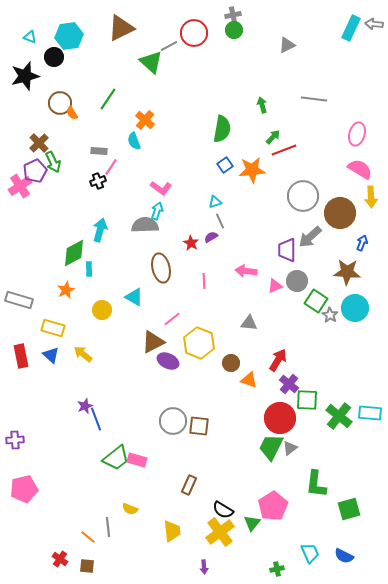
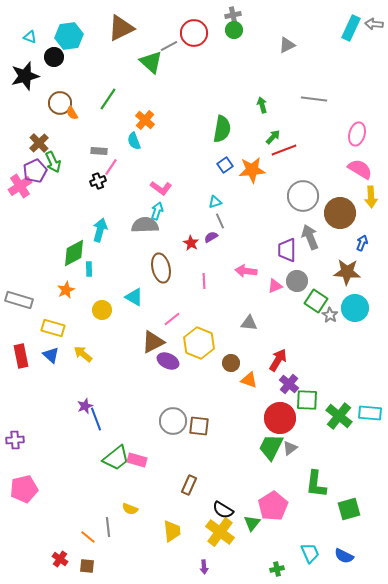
gray arrow at (310, 237): rotated 110 degrees clockwise
yellow cross at (220, 532): rotated 16 degrees counterclockwise
